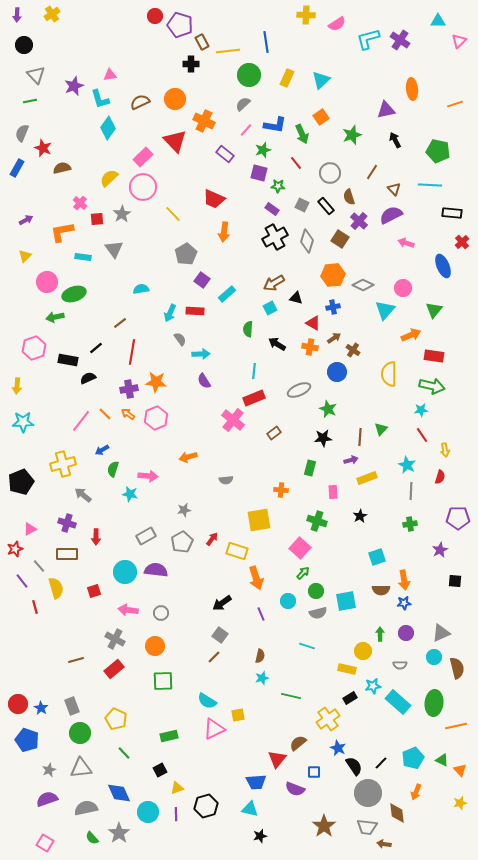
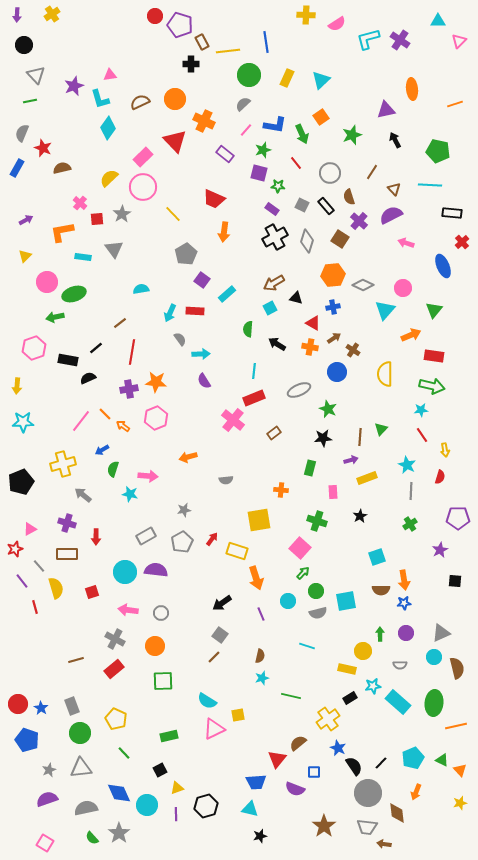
yellow semicircle at (389, 374): moved 4 px left
orange arrow at (128, 414): moved 5 px left, 12 px down
green cross at (410, 524): rotated 24 degrees counterclockwise
red square at (94, 591): moved 2 px left, 1 px down
cyan circle at (148, 812): moved 1 px left, 7 px up
